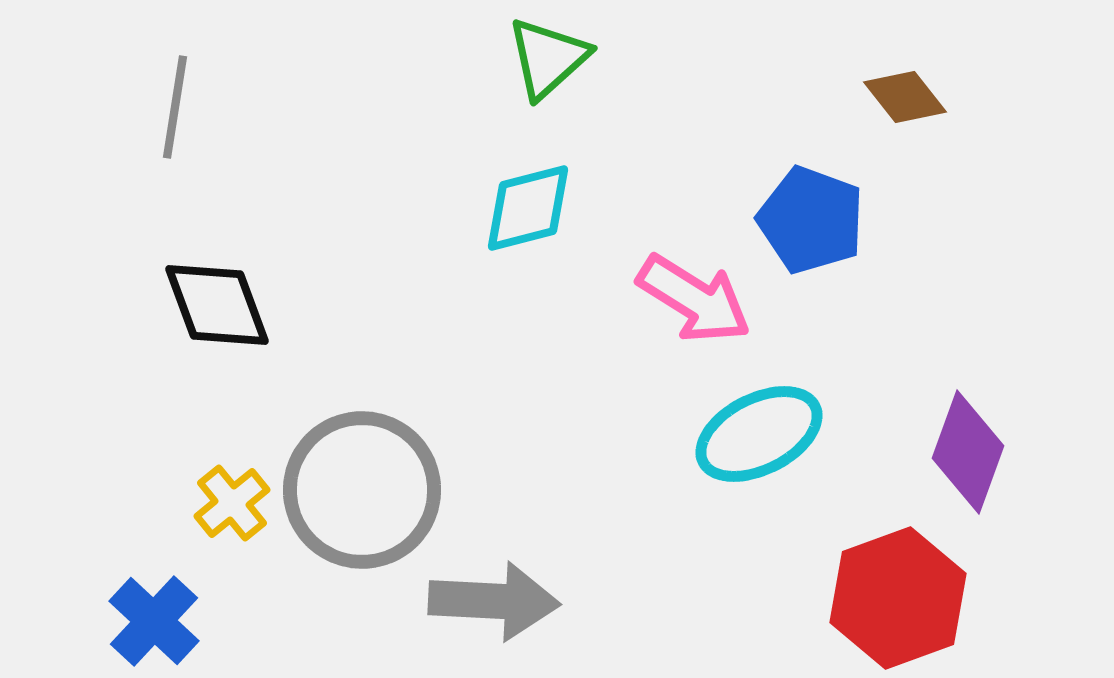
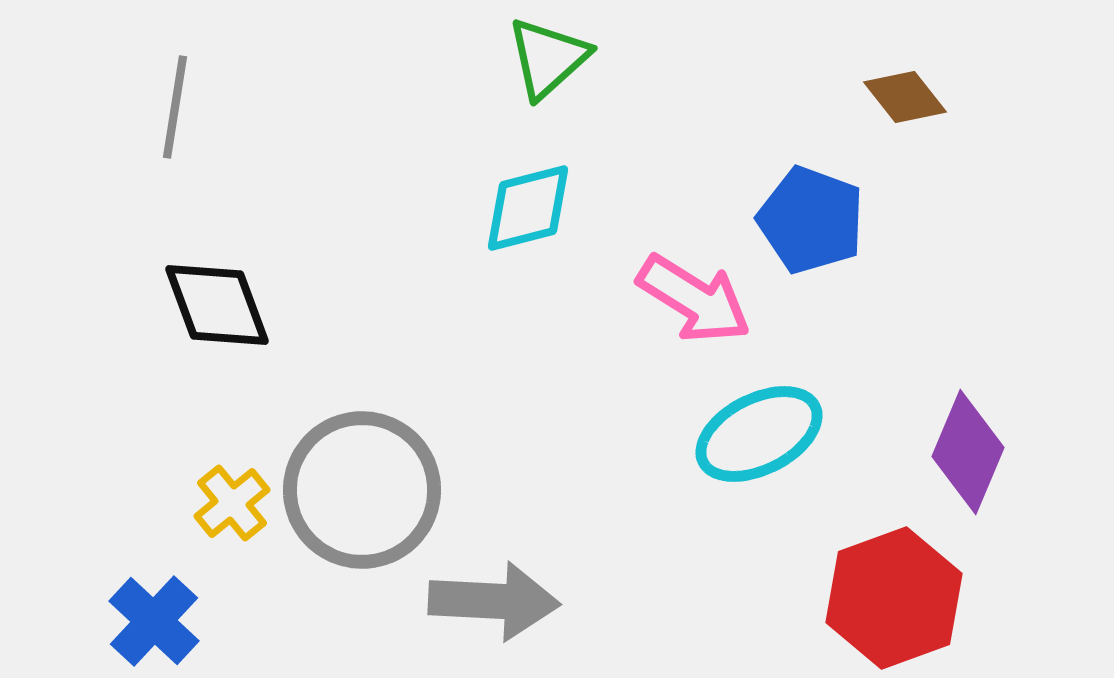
purple diamond: rotated 3 degrees clockwise
red hexagon: moved 4 px left
